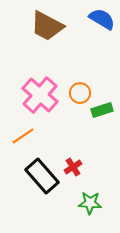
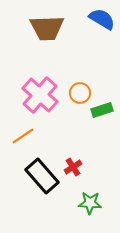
brown trapezoid: moved 2 px down; rotated 30 degrees counterclockwise
